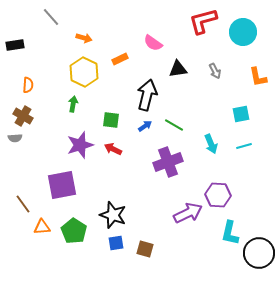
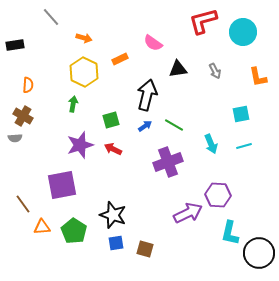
green square: rotated 24 degrees counterclockwise
